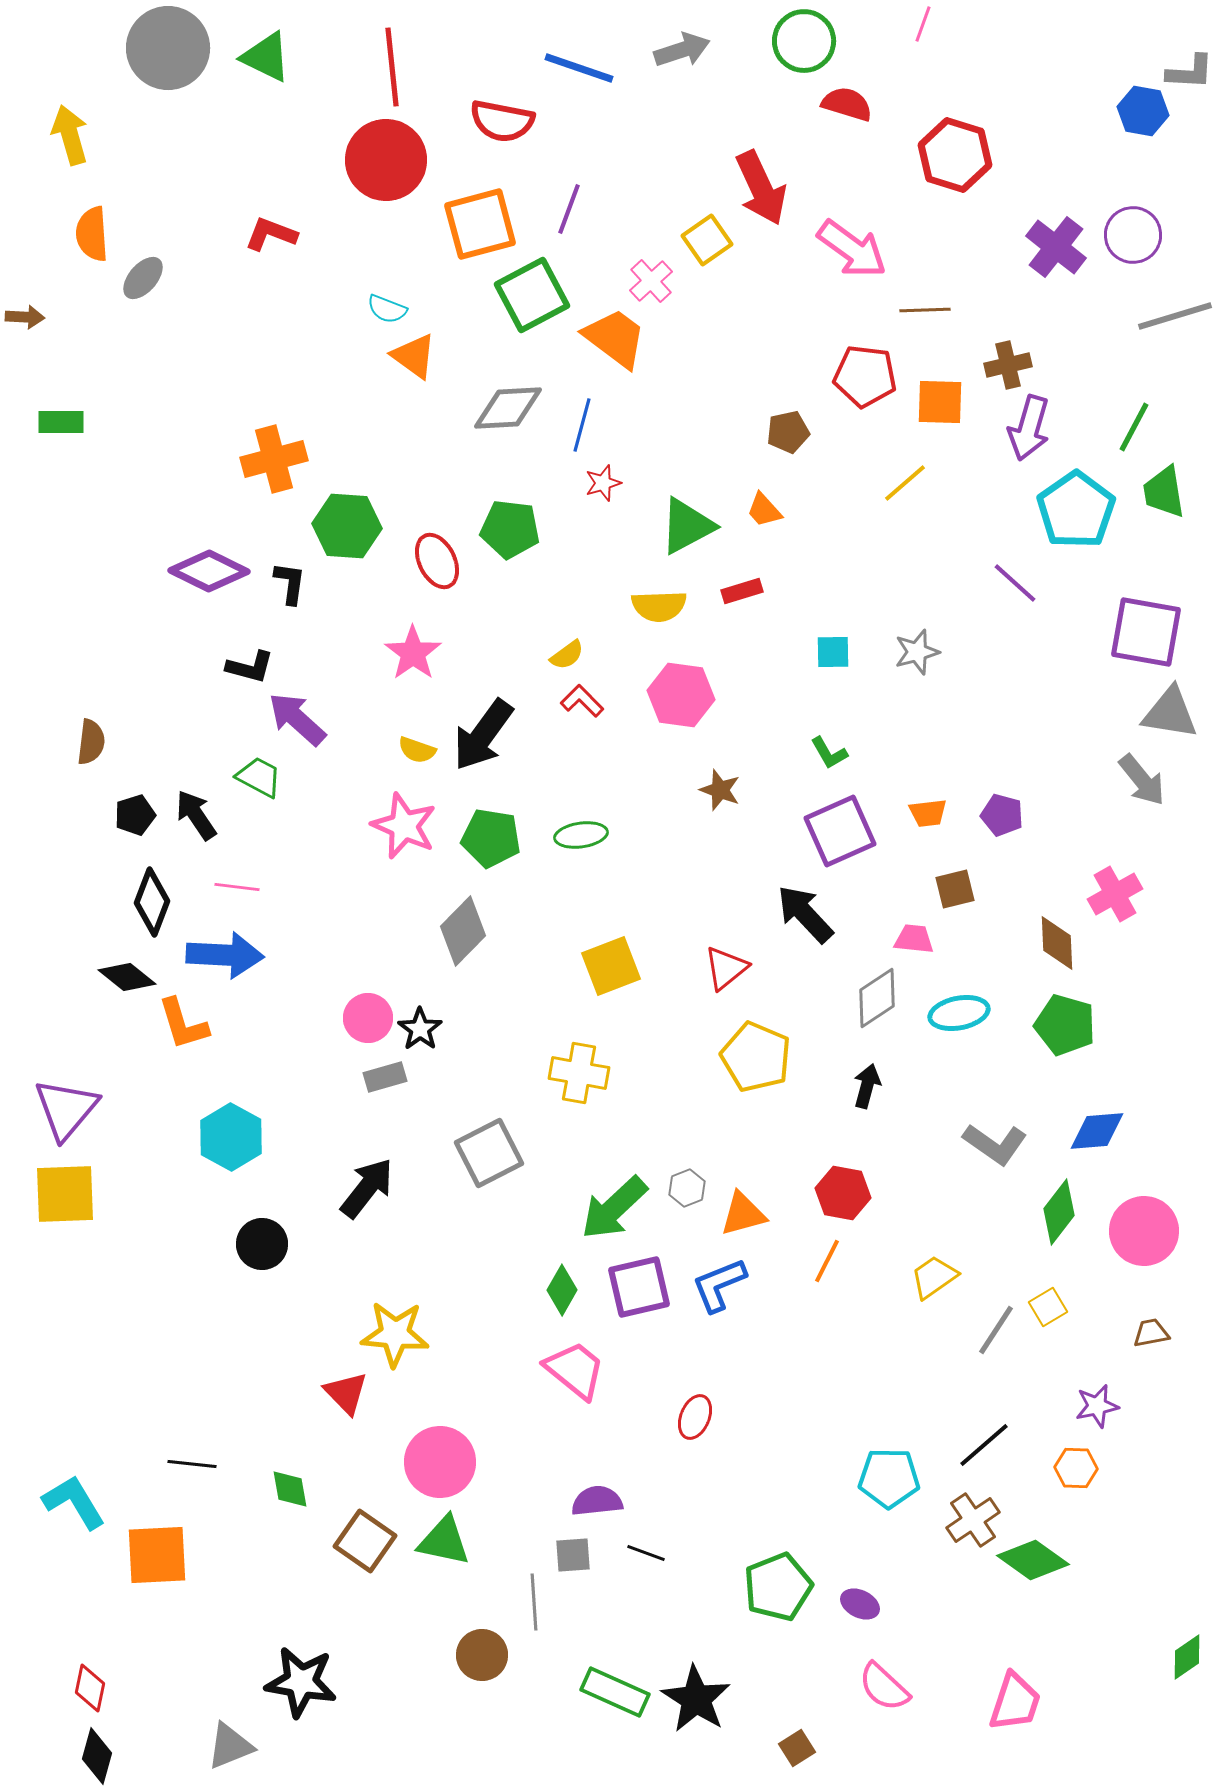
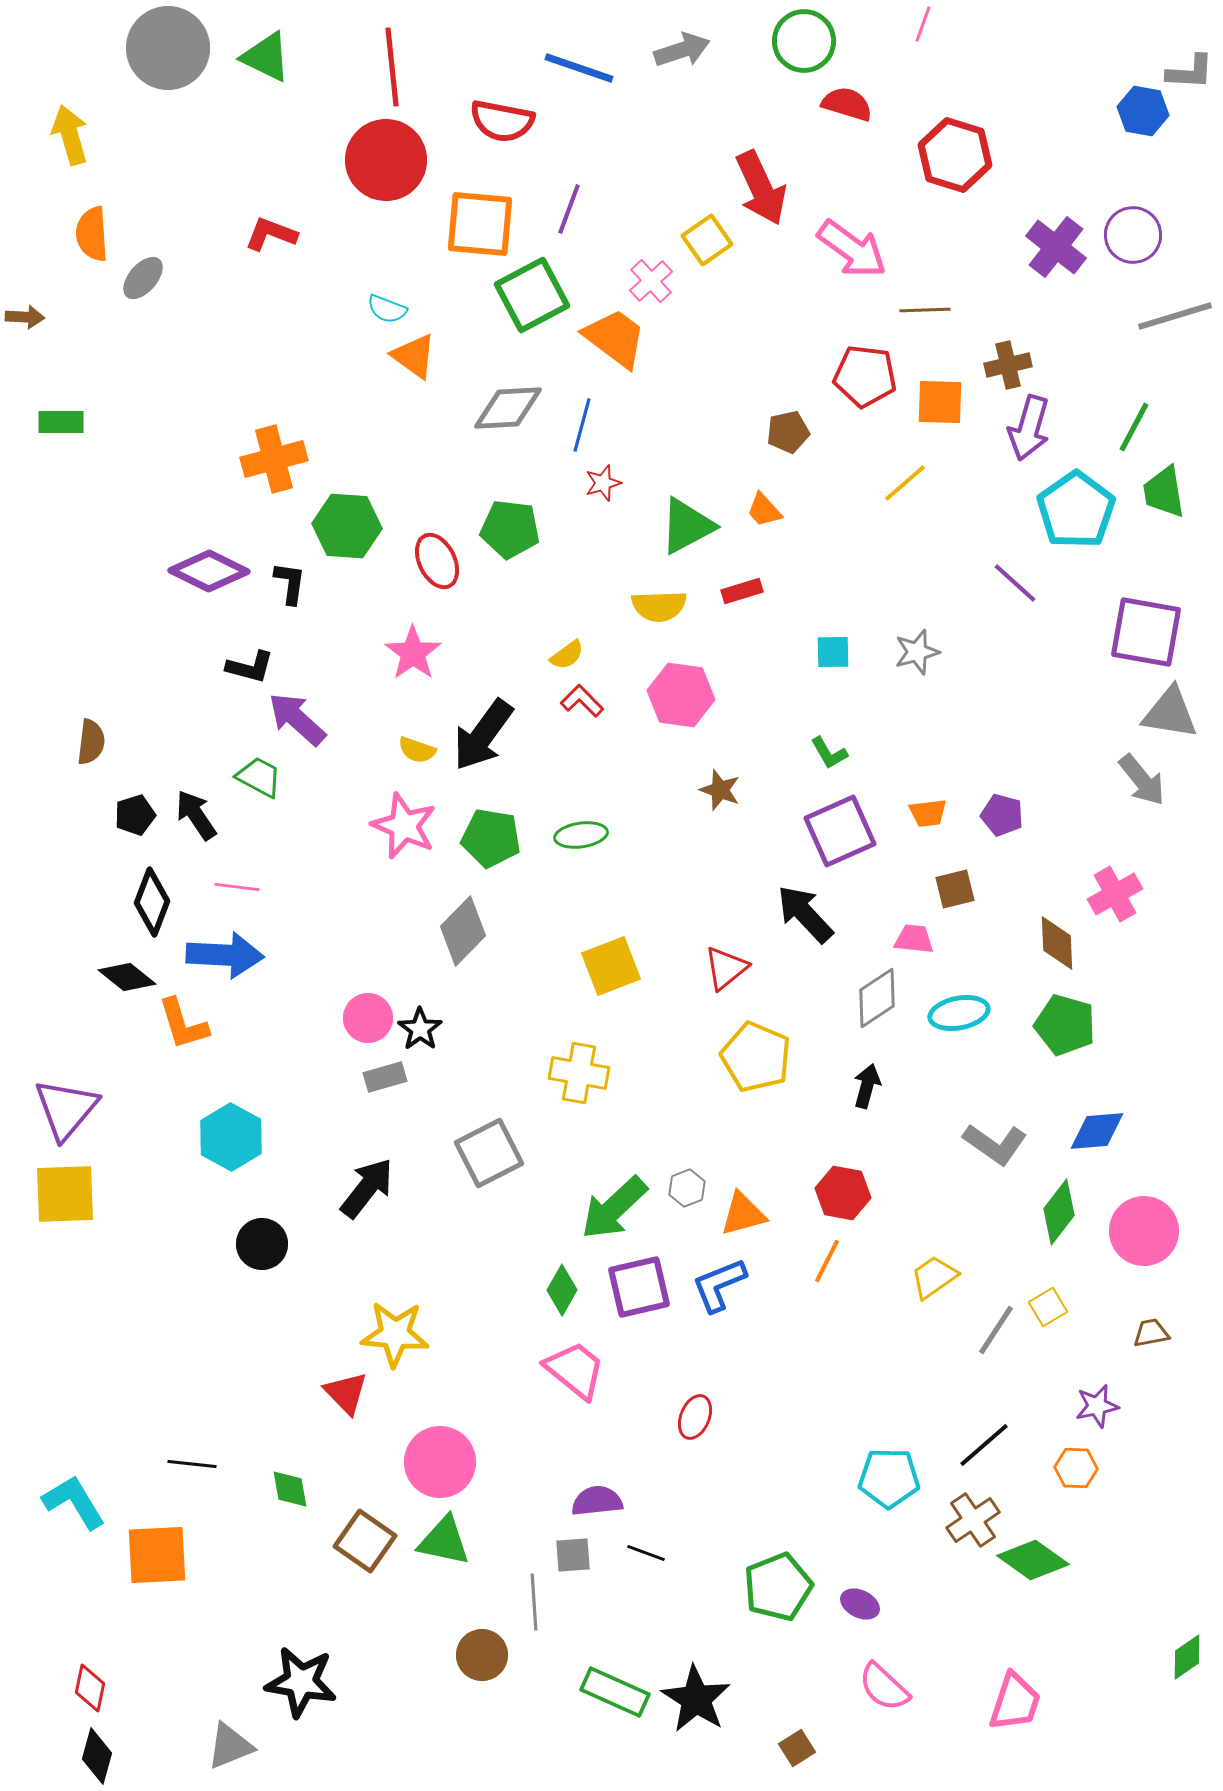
orange square at (480, 224): rotated 20 degrees clockwise
